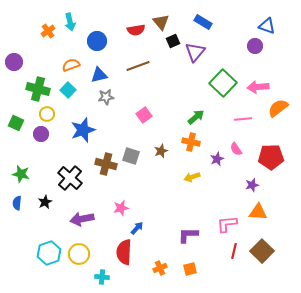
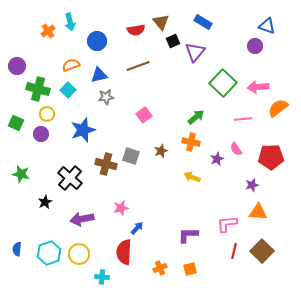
purple circle at (14, 62): moved 3 px right, 4 px down
yellow arrow at (192, 177): rotated 42 degrees clockwise
blue semicircle at (17, 203): moved 46 px down
